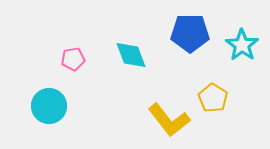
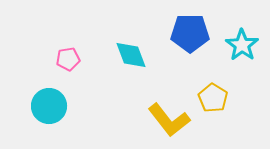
pink pentagon: moved 5 px left
